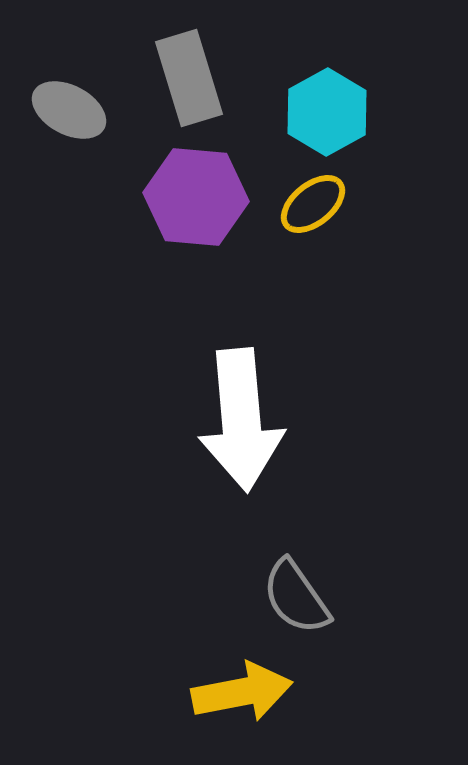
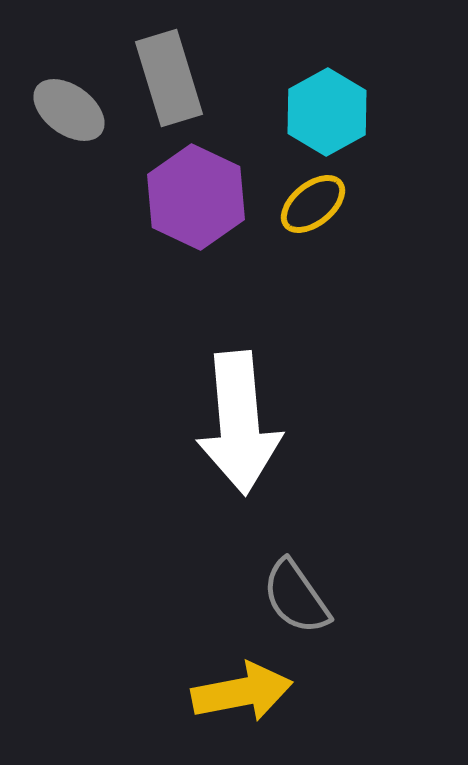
gray rectangle: moved 20 px left
gray ellipse: rotated 8 degrees clockwise
purple hexagon: rotated 20 degrees clockwise
white arrow: moved 2 px left, 3 px down
